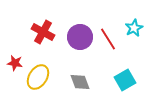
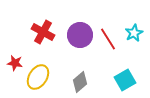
cyan star: moved 5 px down
purple circle: moved 2 px up
gray diamond: rotated 70 degrees clockwise
